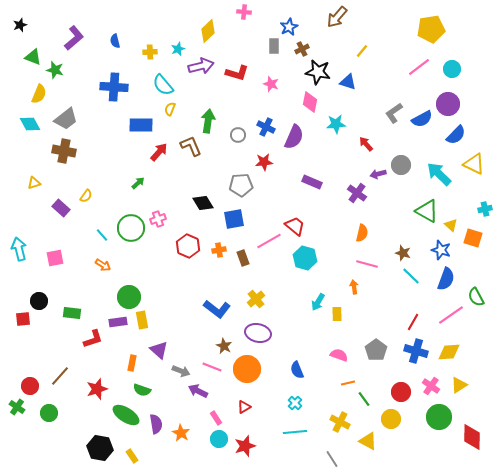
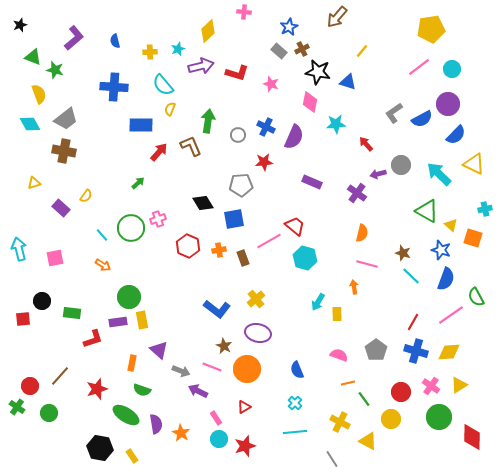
gray rectangle at (274, 46): moved 5 px right, 5 px down; rotated 49 degrees counterclockwise
yellow semicircle at (39, 94): rotated 42 degrees counterclockwise
black circle at (39, 301): moved 3 px right
